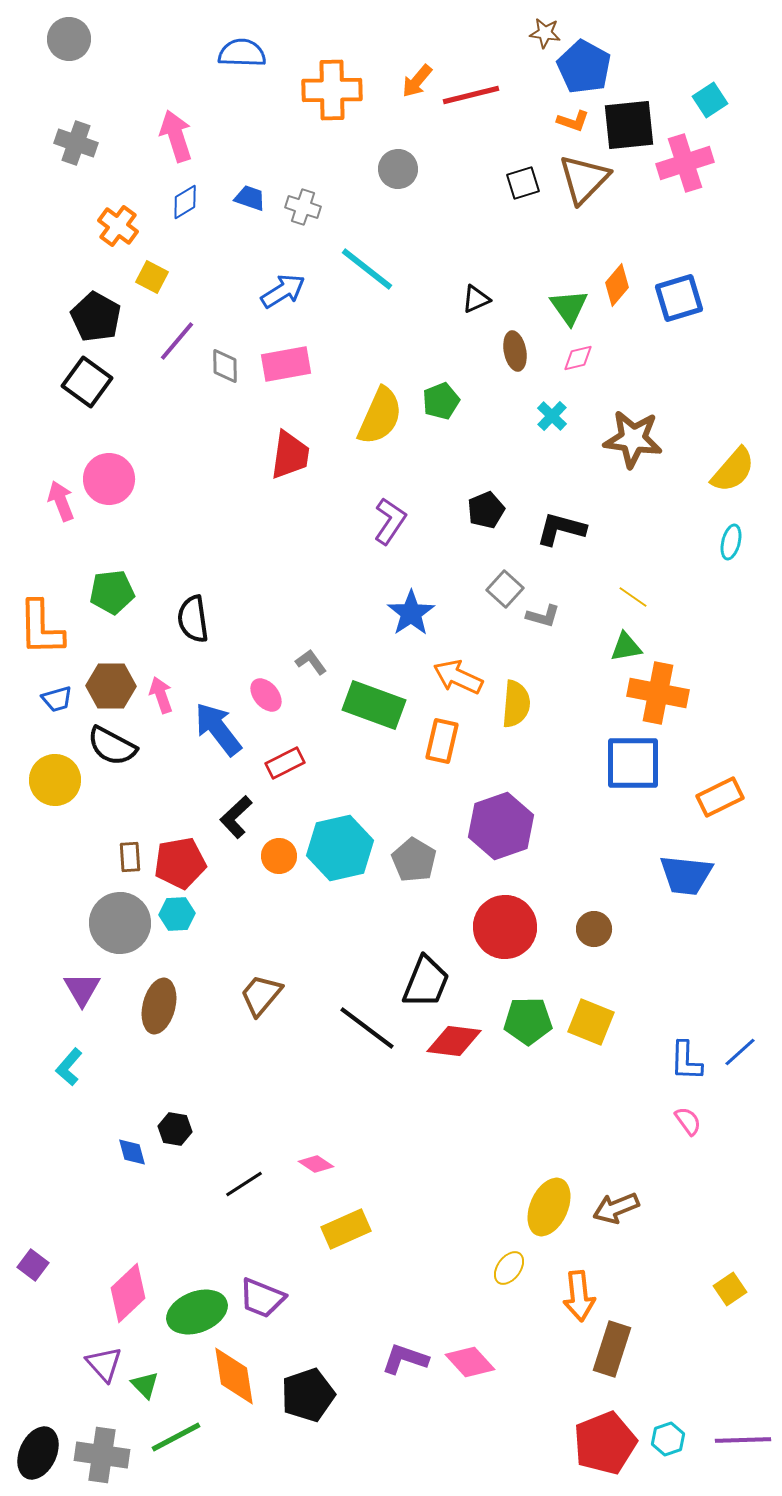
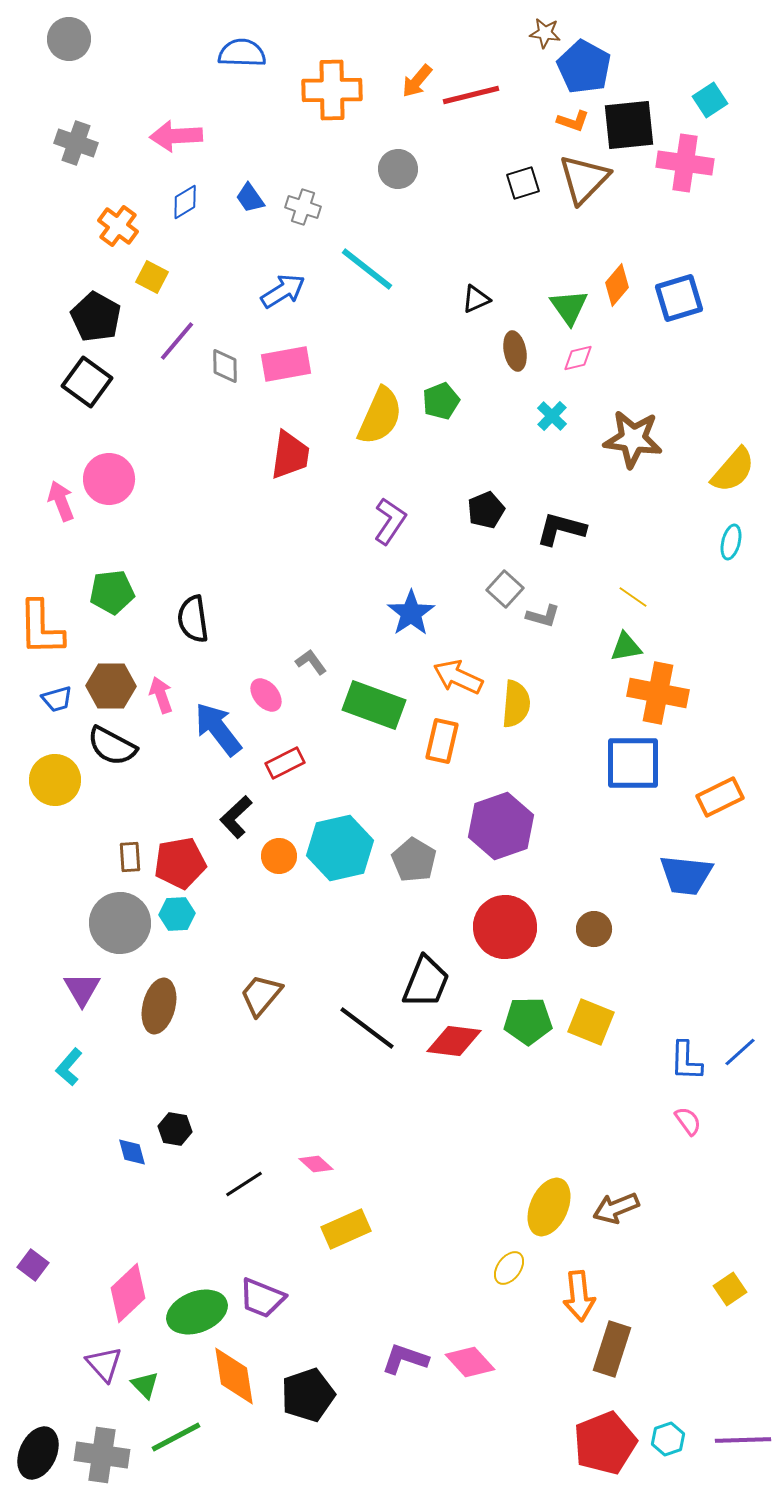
pink arrow at (176, 136): rotated 75 degrees counterclockwise
pink cross at (685, 163): rotated 26 degrees clockwise
blue trapezoid at (250, 198): rotated 144 degrees counterclockwise
pink diamond at (316, 1164): rotated 8 degrees clockwise
